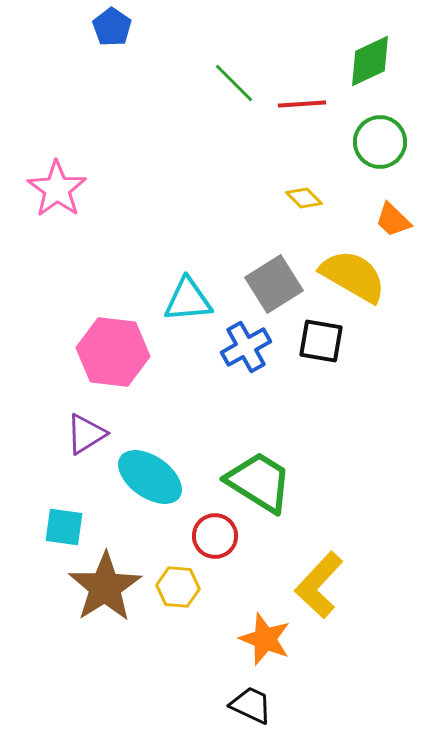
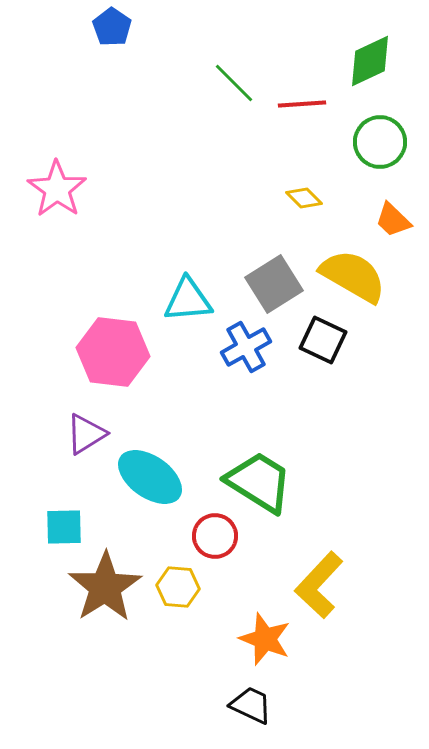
black square: moved 2 px right, 1 px up; rotated 15 degrees clockwise
cyan square: rotated 9 degrees counterclockwise
